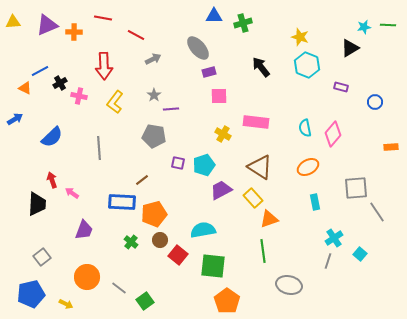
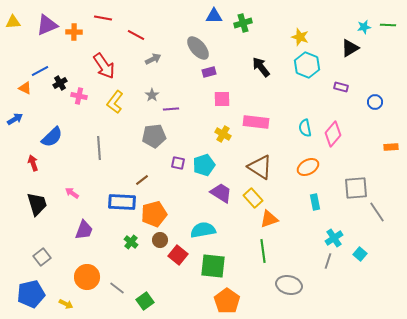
red arrow at (104, 66): rotated 32 degrees counterclockwise
gray star at (154, 95): moved 2 px left
pink square at (219, 96): moved 3 px right, 3 px down
gray pentagon at (154, 136): rotated 15 degrees counterclockwise
red arrow at (52, 180): moved 19 px left, 17 px up
purple trapezoid at (221, 190): moved 3 px down; rotated 60 degrees clockwise
black trapezoid at (37, 204): rotated 20 degrees counterclockwise
gray line at (119, 288): moved 2 px left
